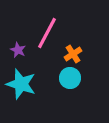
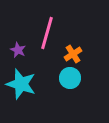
pink line: rotated 12 degrees counterclockwise
